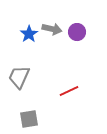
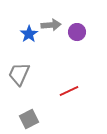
gray arrow: moved 1 px left, 4 px up; rotated 18 degrees counterclockwise
gray trapezoid: moved 3 px up
gray square: rotated 18 degrees counterclockwise
